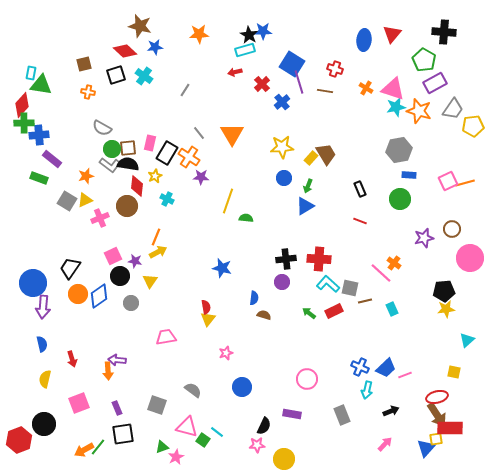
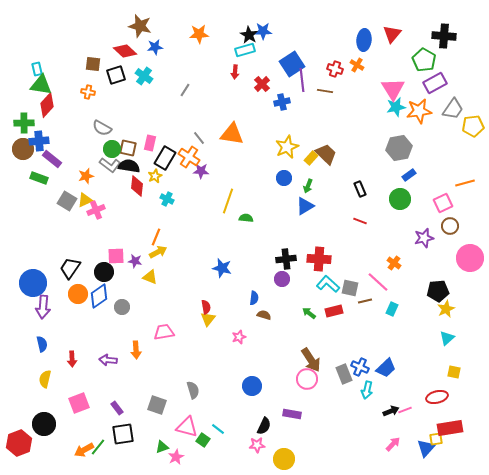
black cross at (444, 32): moved 4 px down
brown square at (84, 64): moved 9 px right; rotated 21 degrees clockwise
blue square at (292, 64): rotated 25 degrees clockwise
red arrow at (235, 72): rotated 72 degrees counterclockwise
cyan rectangle at (31, 73): moved 6 px right, 4 px up; rotated 24 degrees counterclockwise
purple line at (299, 82): moved 3 px right, 2 px up; rotated 10 degrees clockwise
orange cross at (366, 88): moved 9 px left, 23 px up
pink triangle at (393, 89): rotated 40 degrees clockwise
blue cross at (282, 102): rotated 28 degrees clockwise
red diamond at (22, 105): moved 25 px right
orange star at (419, 111): rotated 25 degrees counterclockwise
gray line at (199, 133): moved 5 px down
orange triangle at (232, 134): rotated 50 degrees counterclockwise
blue cross at (39, 135): moved 6 px down
yellow star at (282, 147): moved 5 px right; rotated 20 degrees counterclockwise
brown square at (128, 148): rotated 18 degrees clockwise
gray hexagon at (399, 150): moved 2 px up
black rectangle at (167, 153): moved 2 px left, 5 px down
brown trapezoid at (326, 154): rotated 15 degrees counterclockwise
black semicircle at (128, 164): moved 1 px right, 2 px down
blue rectangle at (409, 175): rotated 40 degrees counterclockwise
purple star at (201, 177): moved 6 px up
pink square at (448, 181): moved 5 px left, 22 px down
brown circle at (127, 206): moved 104 px left, 57 px up
pink cross at (100, 218): moved 4 px left, 8 px up
brown circle at (452, 229): moved 2 px left, 3 px up
pink square at (113, 256): moved 3 px right; rotated 24 degrees clockwise
pink line at (381, 273): moved 3 px left, 9 px down
black circle at (120, 276): moved 16 px left, 4 px up
yellow triangle at (150, 281): moved 4 px up; rotated 42 degrees counterclockwise
purple circle at (282, 282): moved 3 px up
black pentagon at (444, 291): moved 6 px left
gray circle at (131, 303): moved 9 px left, 4 px down
cyan rectangle at (392, 309): rotated 48 degrees clockwise
yellow star at (446, 309): rotated 18 degrees counterclockwise
red rectangle at (334, 311): rotated 12 degrees clockwise
pink trapezoid at (166, 337): moved 2 px left, 5 px up
cyan triangle at (467, 340): moved 20 px left, 2 px up
pink star at (226, 353): moved 13 px right, 16 px up
red arrow at (72, 359): rotated 14 degrees clockwise
purple arrow at (117, 360): moved 9 px left
orange arrow at (108, 371): moved 28 px right, 21 px up
pink line at (405, 375): moved 35 px down
blue circle at (242, 387): moved 10 px right, 1 px up
gray semicircle at (193, 390): rotated 36 degrees clockwise
purple rectangle at (117, 408): rotated 16 degrees counterclockwise
gray rectangle at (342, 415): moved 2 px right, 41 px up
brown arrow at (437, 415): moved 126 px left, 55 px up
red rectangle at (450, 428): rotated 10 degrees counterclockwise
cyan line at (217, 432): moved 1 px right, 3 px up
red hexagon at (19, 440): moved 3 px down
pink arrow at (385, 444): moved 8 px right
